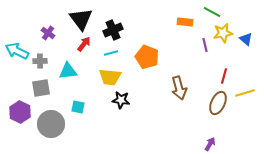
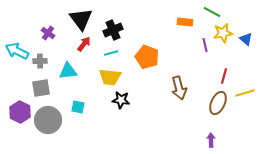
gray circle: moved 3 px left, 4 px up
purple arrow: moved 1 px right, 4 px up; rotated 32 degrees counterclockwise
